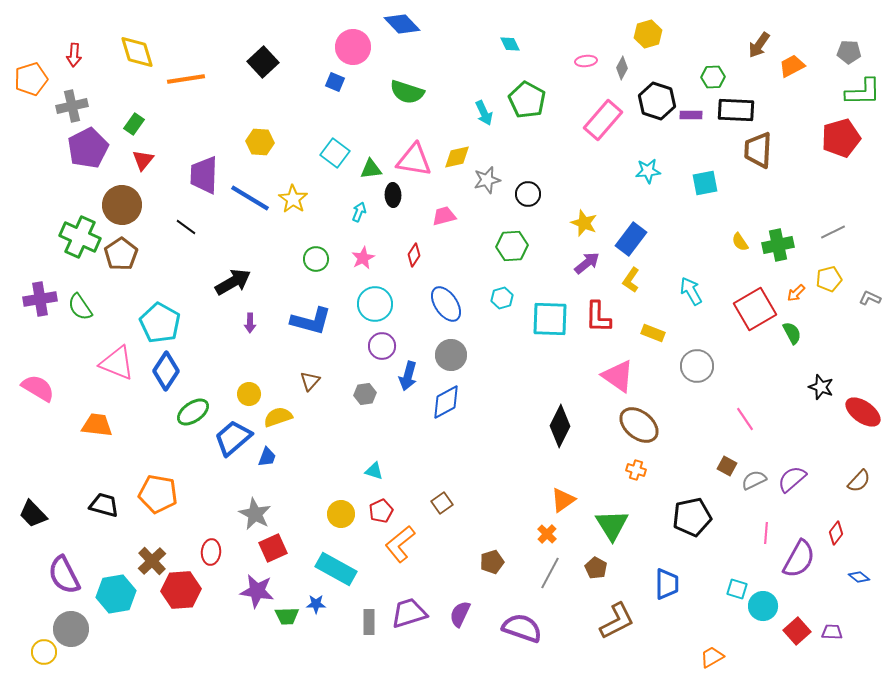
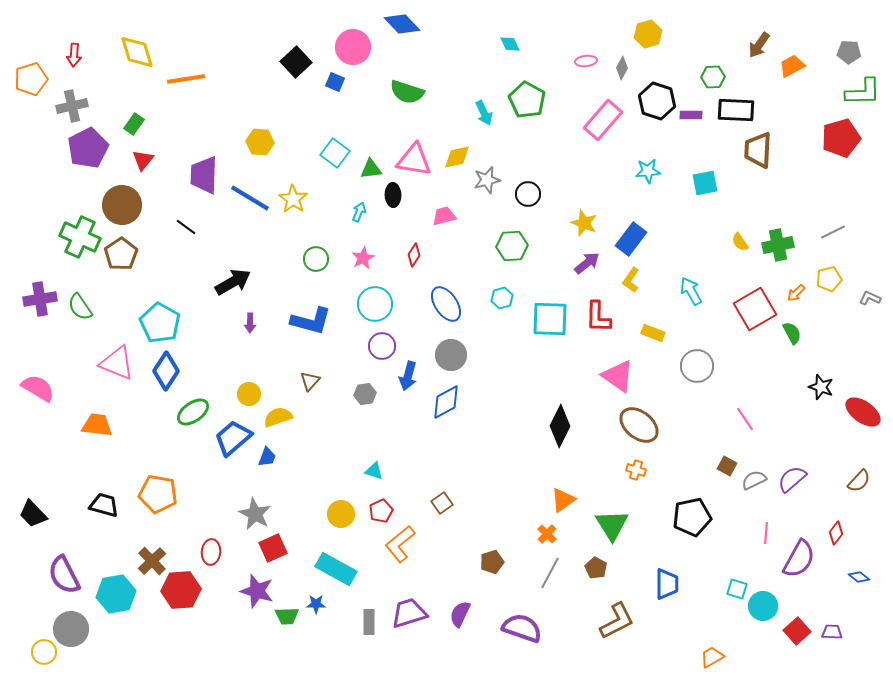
black square at (263, 62): moved 33 px right
purple star at (257, 591): rotated 8 degrees clockwise
